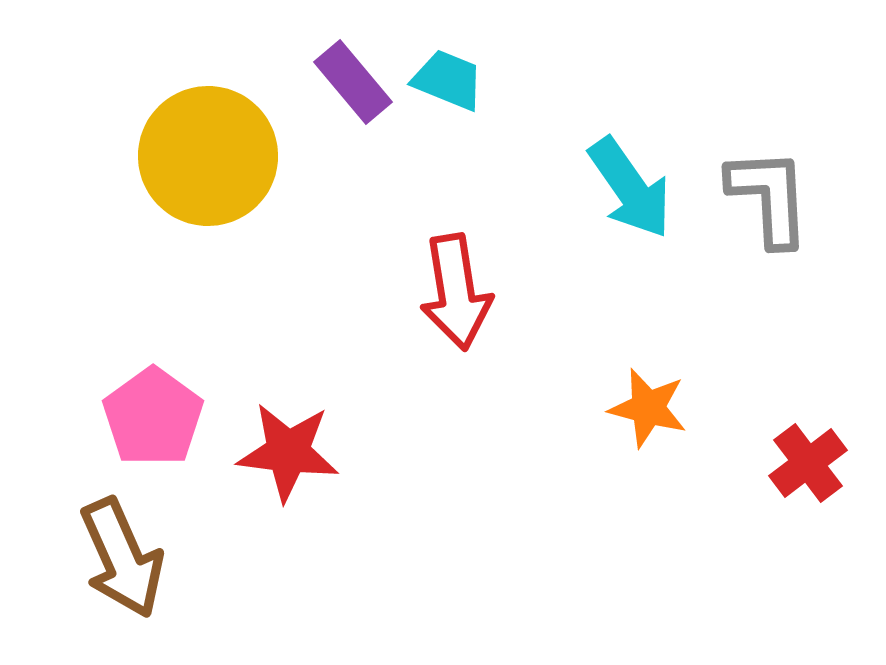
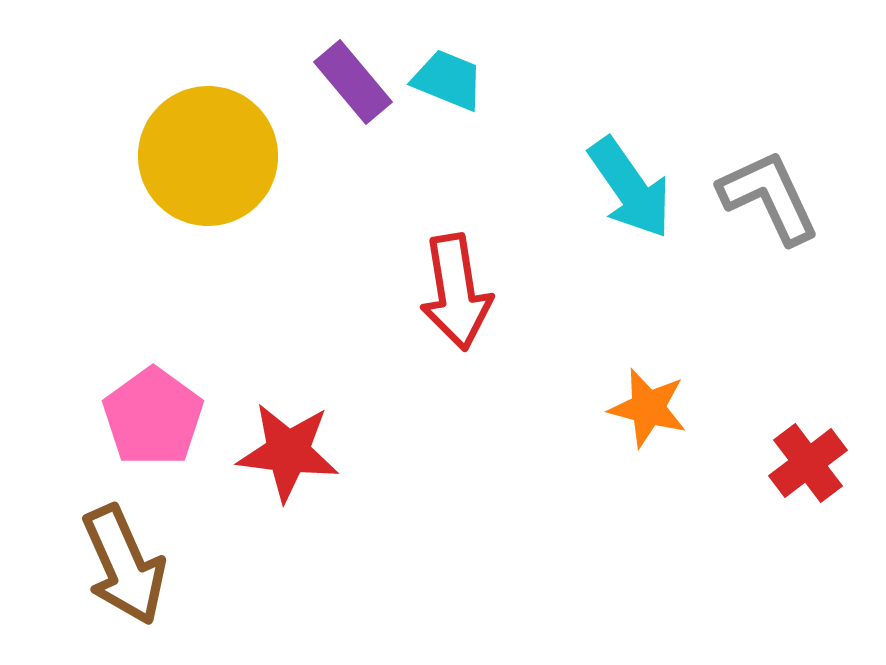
gray L-shape: rotated 22 degrees counterclockwise
brown arrow: moved 2 px right, 7 px down
